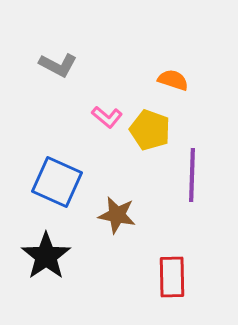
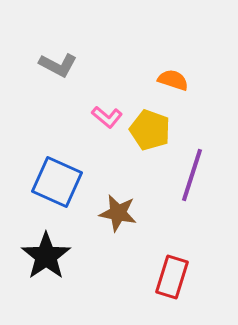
purple line: rotated 16 degrees clockwise
brown star: moved 1 px right, 2 px up
red rectangle: rotated 18 degrees clockwise
